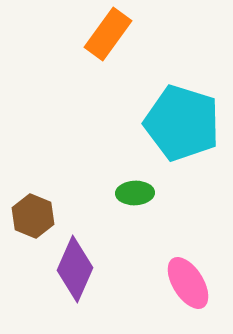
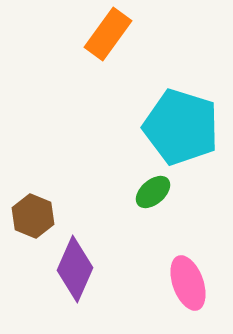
cyan pentagon: moved 1 px left, 4 px down
green ellipse: moved 18 px right, 1 px up; rotated 39 degrees counterclockwise
pink ellipse: rotated 12 degrees clockwise
